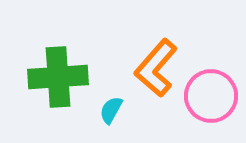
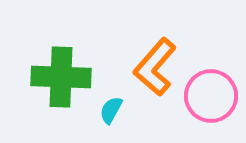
orange L-shape: moved 1 px left, 1 px up
green cross: moved 3 px right; rotated 6 degrees clockwise
